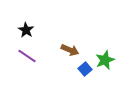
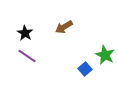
black star: moved 1 px left, 3 px down
brown arrow: moved 6 px left, 23 px up; rotated 126 degrees clockwise
green star: moved 5 px up; rotated 24 degrees counterclockwise
